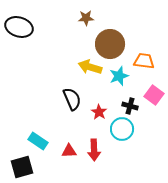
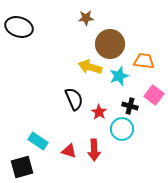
black semicircle: moved 2 px right
red triangle: rotated 21 degrees clockwise
